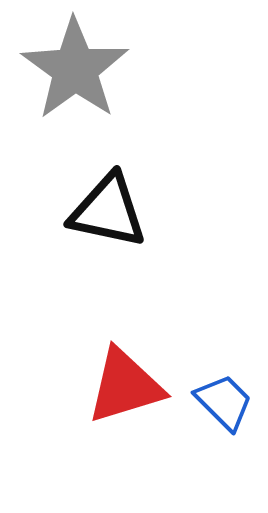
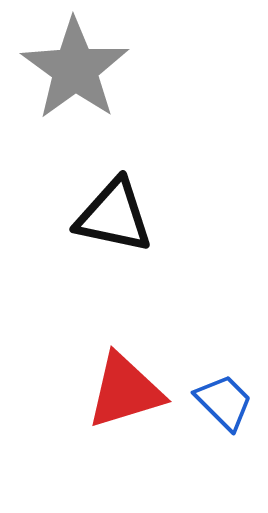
black triangle: moved 6 px right, 5 px down
red triangle: moved 5 px down
